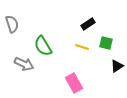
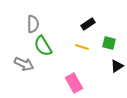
gray semicircle: moved 21 px right; rotated 18 degrees clockwise
green square: moved 3 px right
